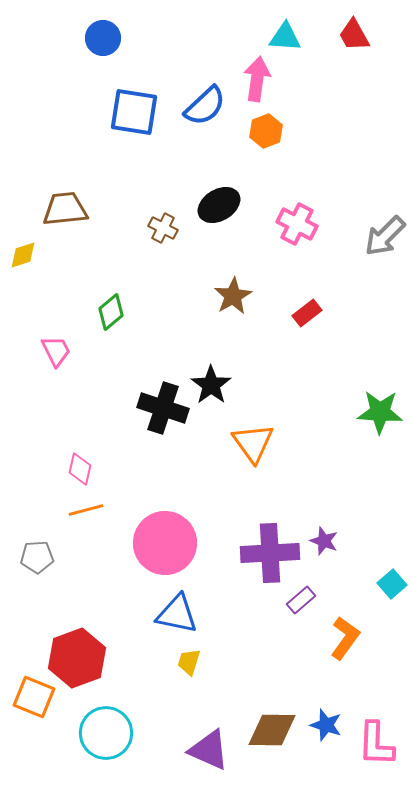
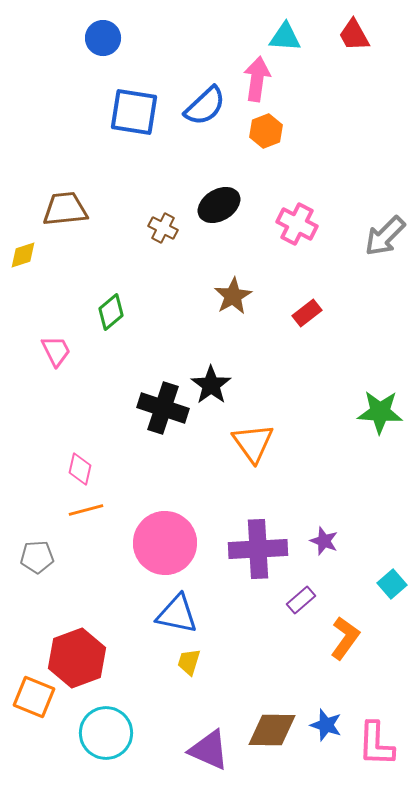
purple cross: moved 12 px left, 4 px up
